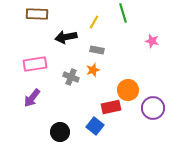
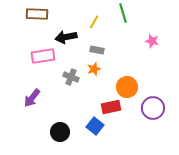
pink rectangle: moved 8 px right, 8 px up
orange star: moved 1 px right, 1 px up
orange circle: moved 1 px left, 3 px up
